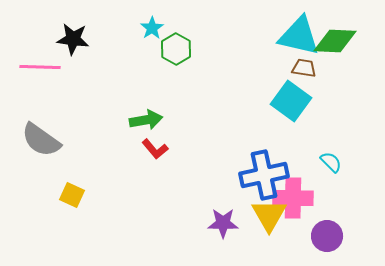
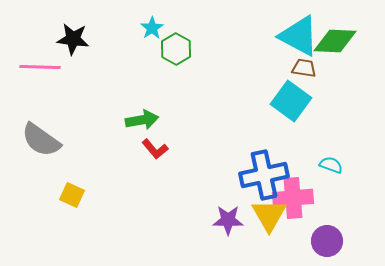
cyan triangle: rotated 15 degrees clockwise
green arrow: moved 4 px left
cyan semicircle: moved 3 px down; rotated 25 degrees counterclockwise
pink cross: rotated 6 degrees counterclockwise
purple star: moved 5 px right, 3 px up
purple circle: moved 5 px down
